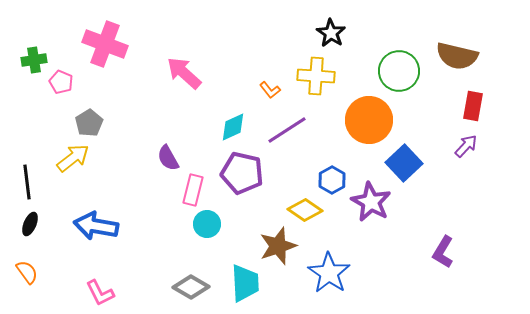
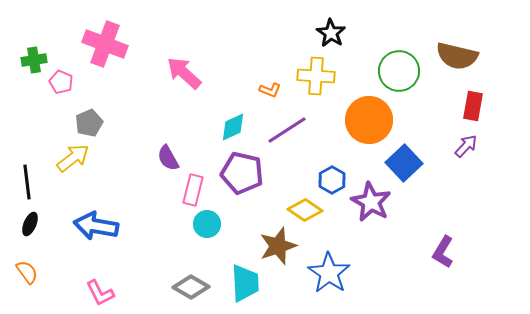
orange L-shape: rotated 30 degrees counterclockwise
gray pentagon: rotated 8 degrees clockwise
